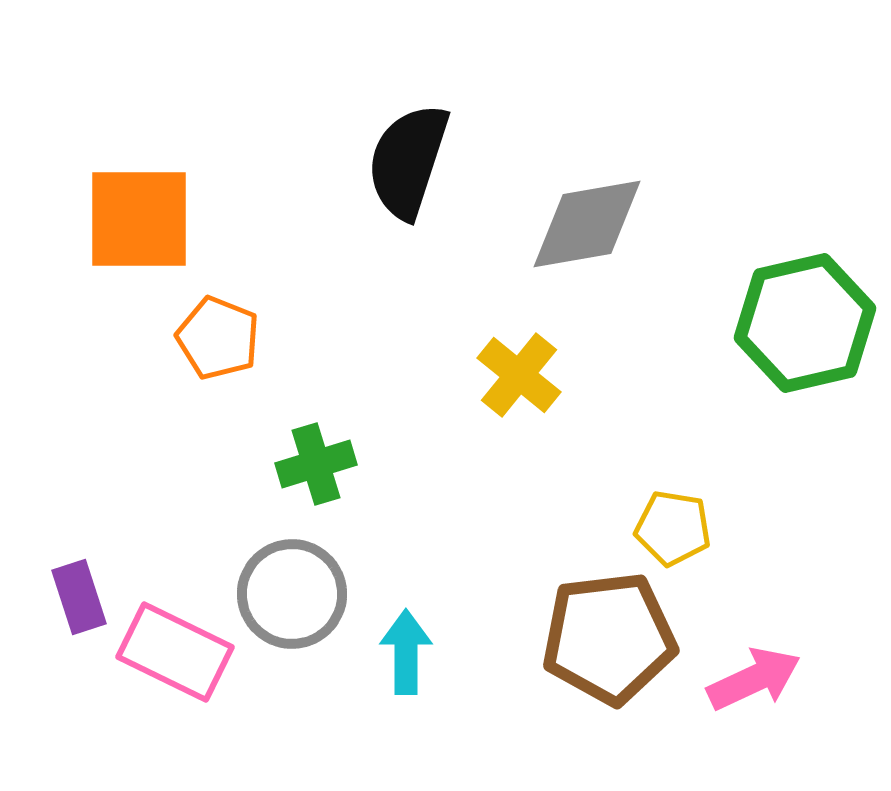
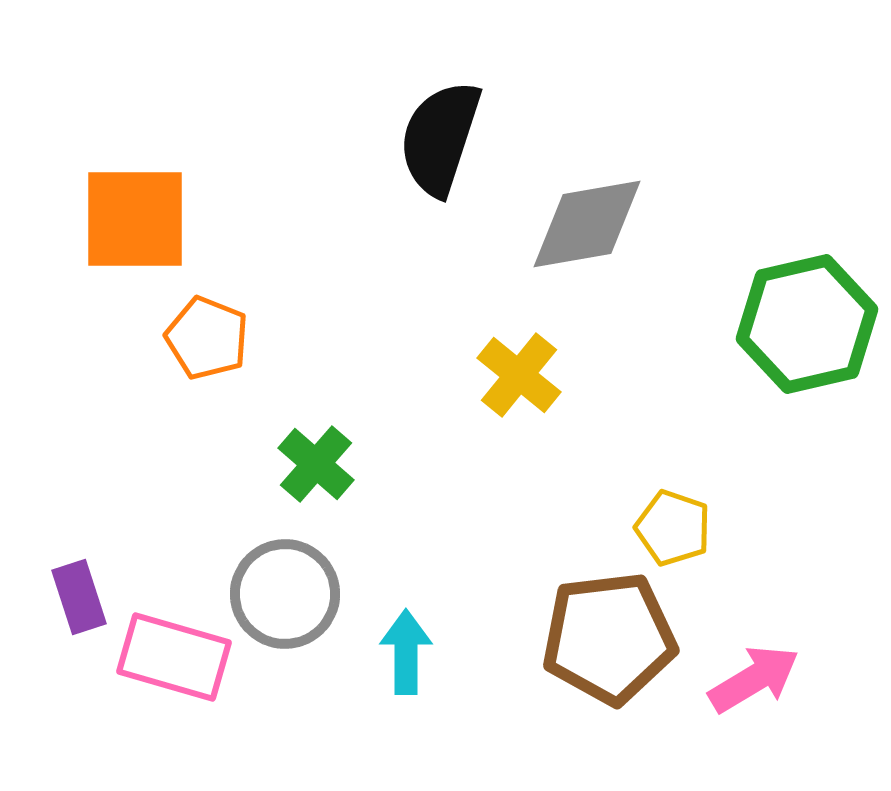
black semicircle: moved 32 px right, 23 px up
orange square: moved 4 px left
green hexagon: moved 2 px right, 1 px down
orange pentagon: moved 11 px left
green cross: rotated 32 degrees counterclockwise
yellow pentagon: rotated 10 degrees clockwise
gray circle: moved 7 px left
pink rectangle: moved 1 px left, 5 px down; rotated 10 degrees counterclockwise
pink arrow: rotated 6 degrees counterclockwise
